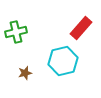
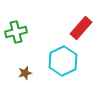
cyan hexagon: rotated 12 degrees counterclockwise
